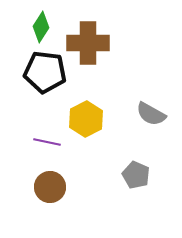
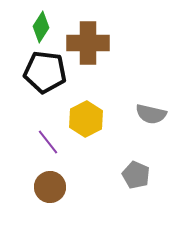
gray semicircle: rotated 16 degrees counterclockwise
purple line: moved 1 px right; rotated 40 degrees clockwise
